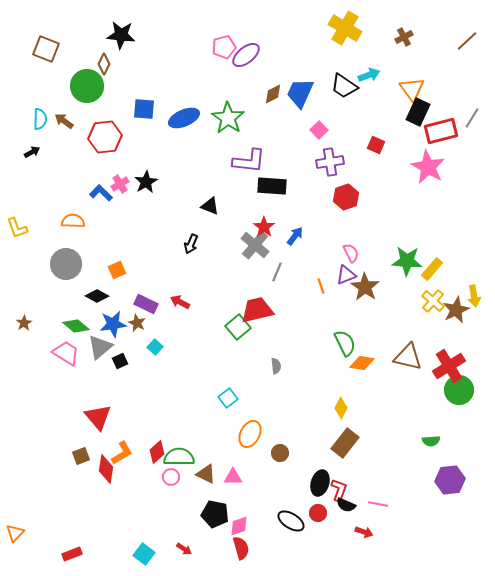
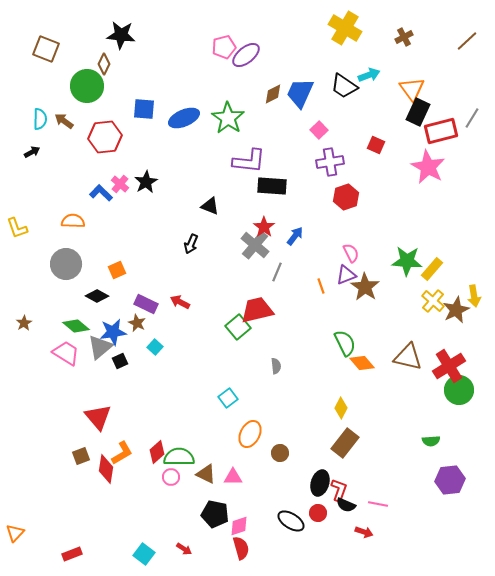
pink cross at (120, 184): rotated 18 degrees counterclockwise
blue star at (113, 324): moved 8 px down
orange diamond at (362, 363): rotated 40 degrees clockwise
